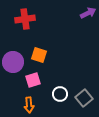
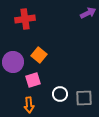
orange square: rotated 21 degrees clockwise
gray square: rotated 36 degrees clockwise
